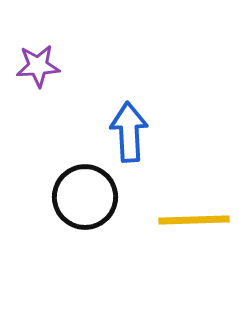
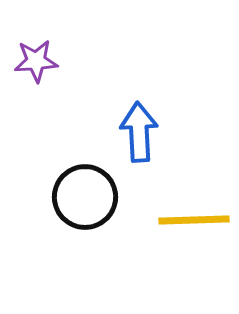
purple star: moved 2 px left, 5 px up
blue arrow: moved 10 px right
